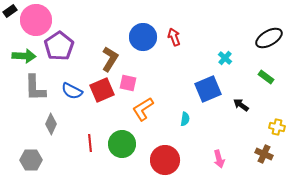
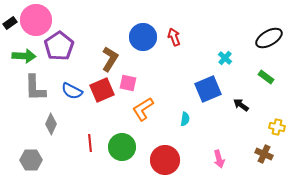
black rectangle: moved 12 px down
green circle: moved 3 px down
